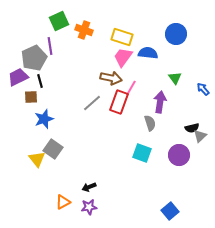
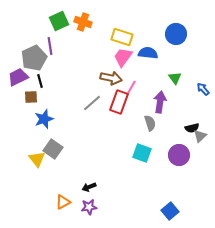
orange cross: moved 1 px left, 8 px up
